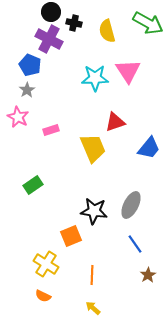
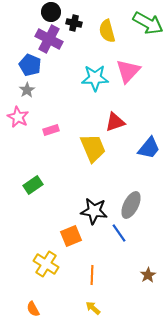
pink triangle: rotated 16 degrees clockwise
blue line: moved 16 px left, 11 px up
orange semicircle: moved 10 px left, 13 px down; rotated 35 degrees clockwise
